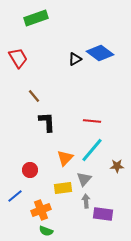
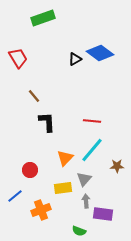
green rectangle: moved 7 px right
green semicircle: moved 33 px right
